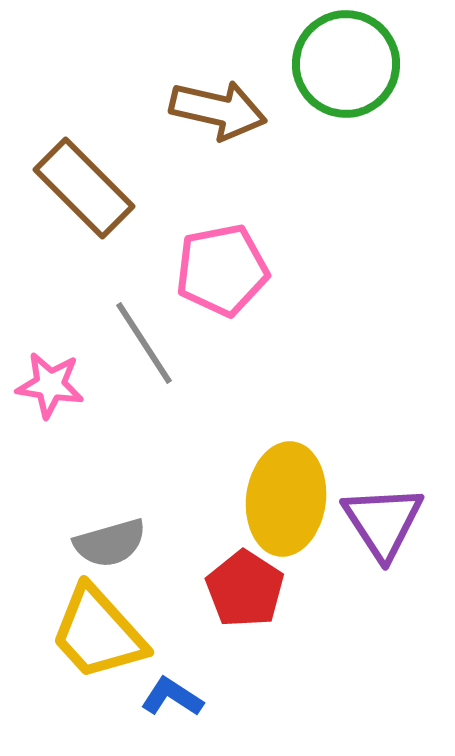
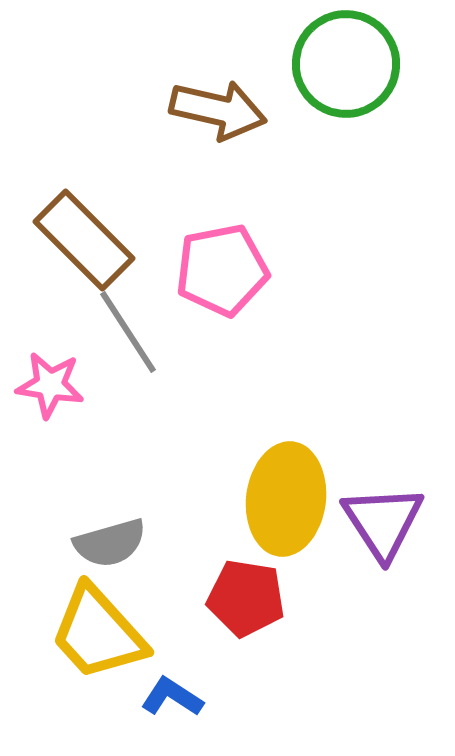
brown rectangle: moved 52 px down
gray line: moved 16 px left, 11 px up
red pentagon: moved 1 px right, 9 px down; rotated 24 degrees counterclockwise
